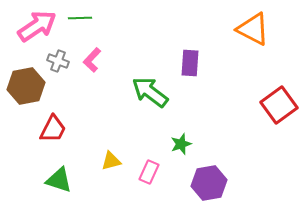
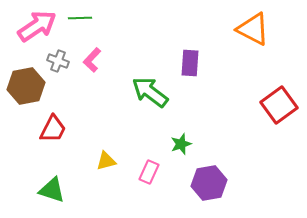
yellow triangle: moved 5 px left
green triangle: moved 7 px left, 10 px down
